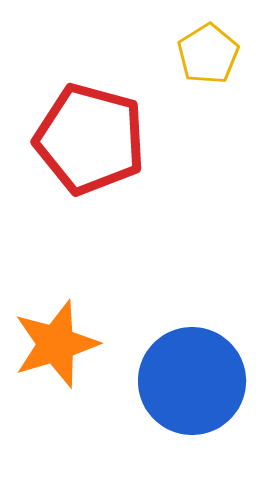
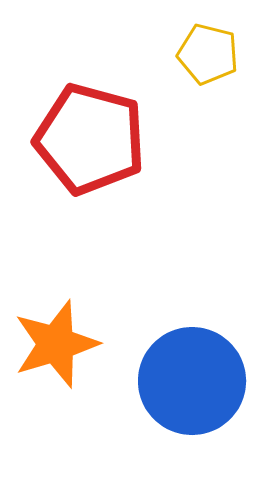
yellow pentagon: rotated 26 degrees counterclockwise
